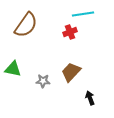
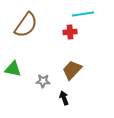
red cross: rotated 16 degrees clockwise
brown trapezoid: moved 1 px right, 2 px up
black arrow: moved 26 px left
